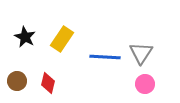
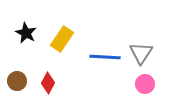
black star: moved 1 px right, 4 px up
red diamond: rotated 15 degrees clockwise
